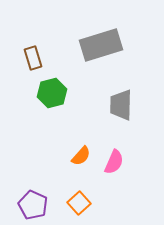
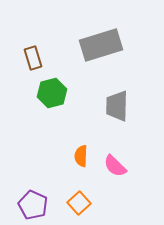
gray trapezoid: moved 4 px left, 1 px down
orange semicircle: rotated 140 degrees clockwise
pink semicircle: moved 1 px right, 4 px down; rotated 110 degrees clockwise
